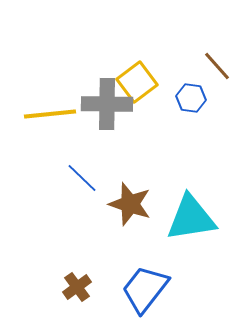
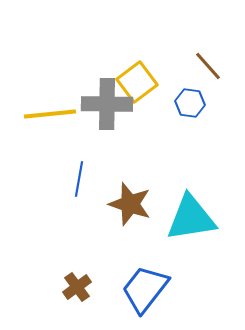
brown line: moved 9 px left
blue hexagon: moved 1 px left, 5 px down
blue line: moved 3 px left, 1 px down; rotated 56 degrees clockwise
